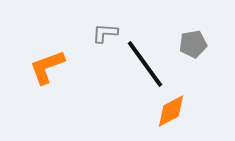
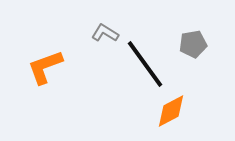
gray L-shape: rotated 28 degrees clockwise
orange L-shape: moved 2 px left
